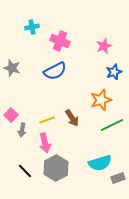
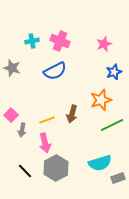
cyan cross: moved 14 px down
pink star: moved 2 px up
brown arrow: moved 4 px up; rotated 48 degrees clockwise
